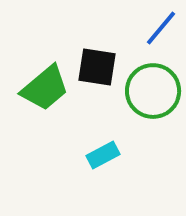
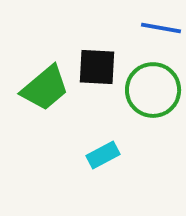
blue line: rotated 60 degrees clockwise
black square: rotated 6 degrees counterclockwise
green circle: moved 1 px up
